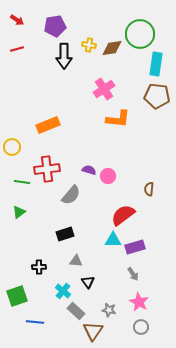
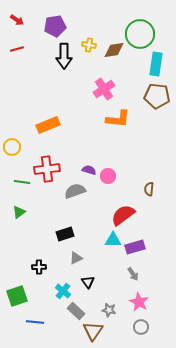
brown diamond: moved 2 px right, 2 px down
gray semicircle: moved 4 px right, 4 px up; rotated 150 degrees counterclockwise
gray triangle: moved 3 px up; rotated 32 degrees counterclockwise
